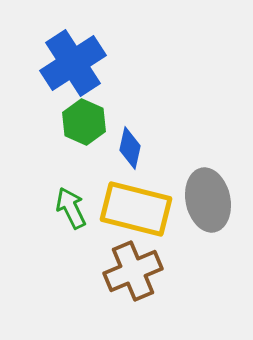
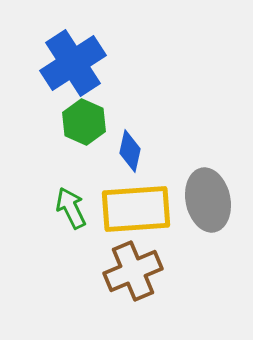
blue diamond: moved 3 px down
yellow rectangle: rotated 18 degrees counterclockwise
